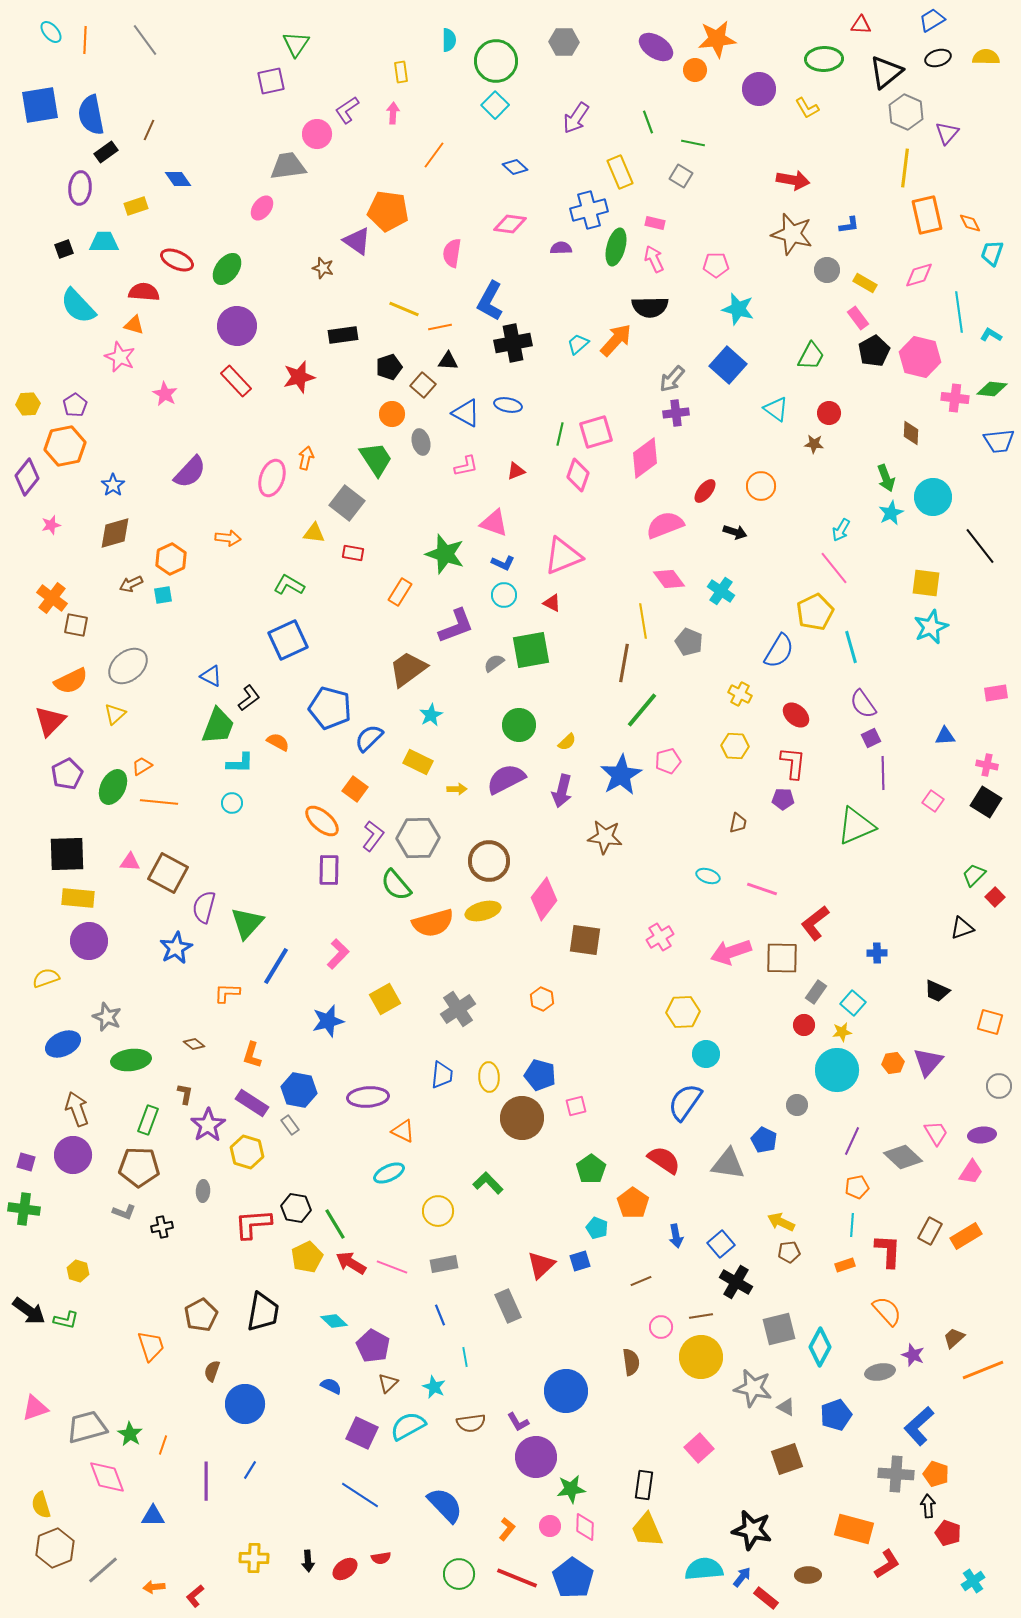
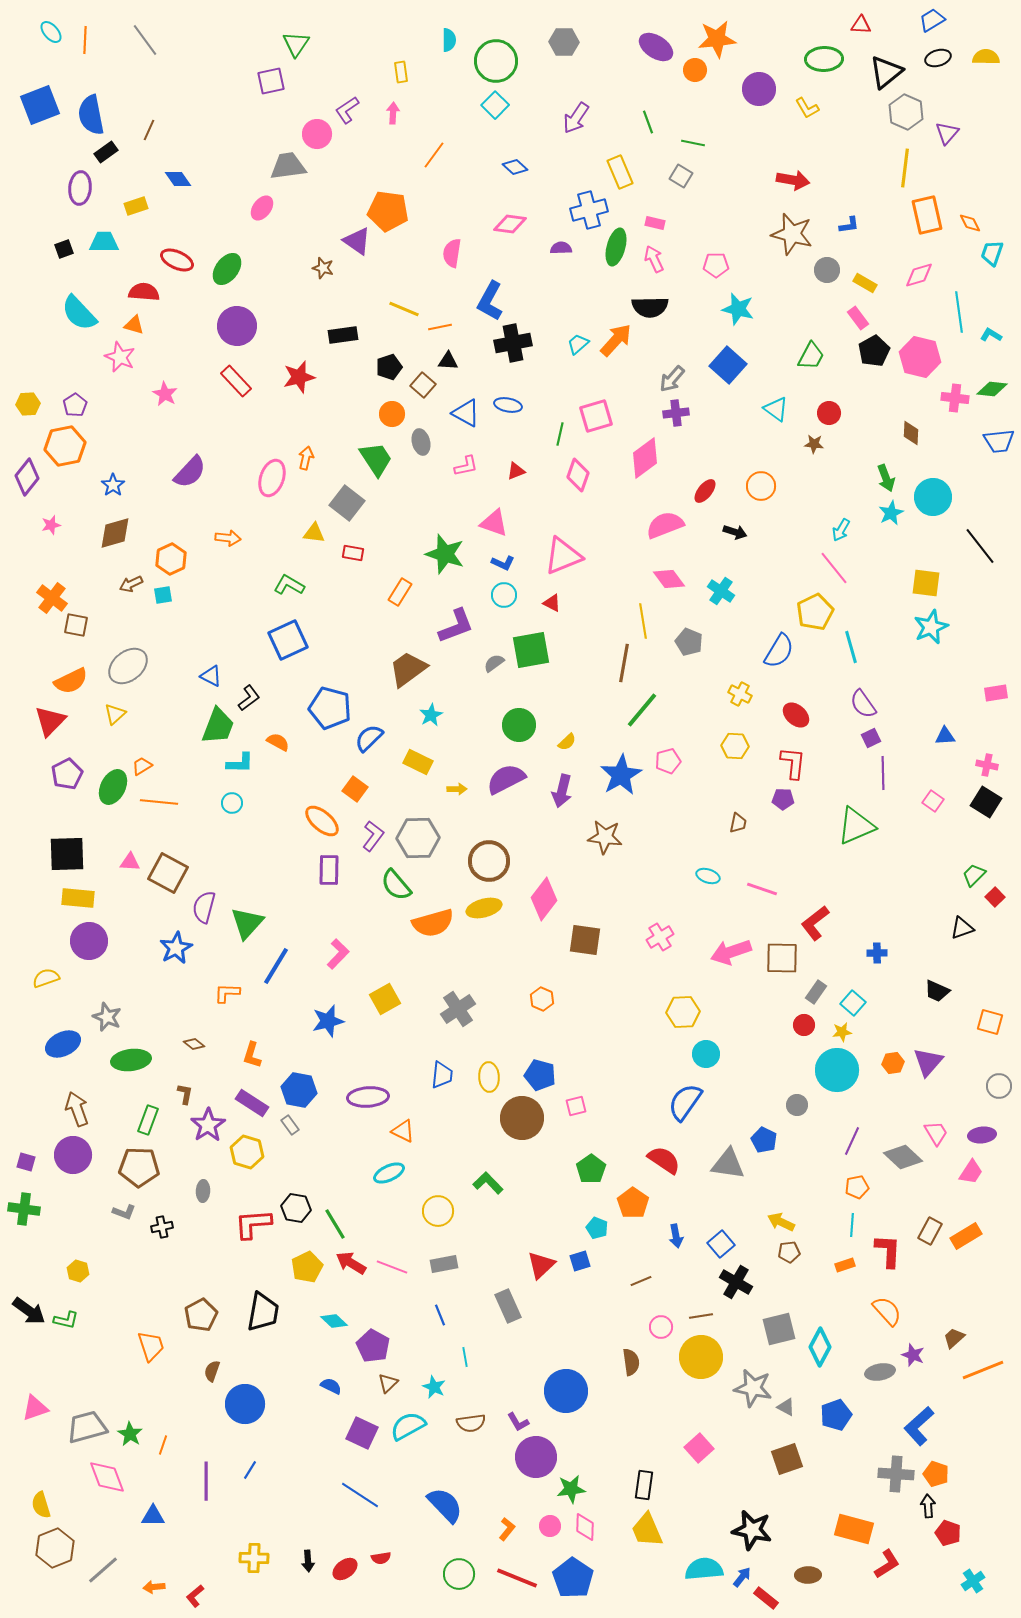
blue square at (40, 105): rotated 12 degrees counterclockwise
cyan semicircle at (78, 306): moved 1 px right, 7 px down
pink square at (596, 432): moved 16 px up
yellow ellipse at (483, 911): moved 1 px right, 3 px up
yellow pentagon at (307, 1257): moved 10 px down
